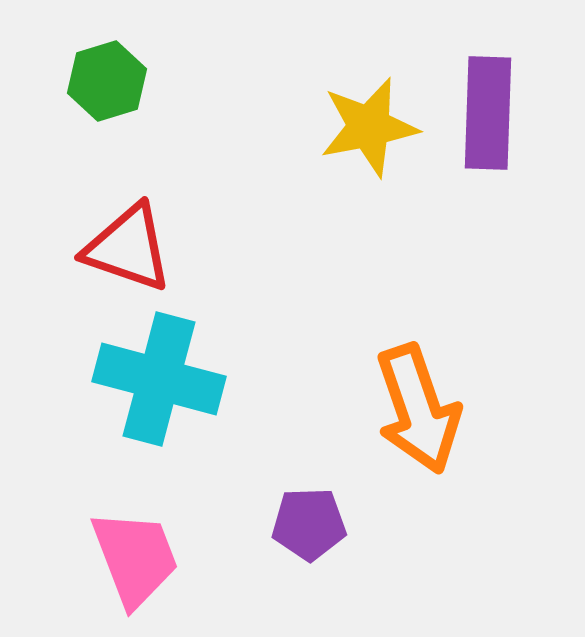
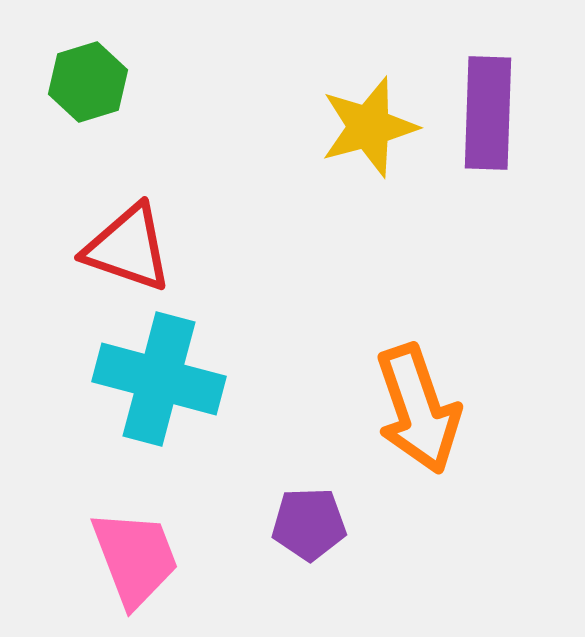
green hexagon: moved 19 px left, 1 px down
yellow star: rotated 4 degrees counterclockwise
